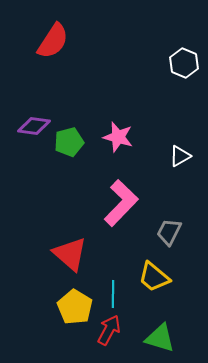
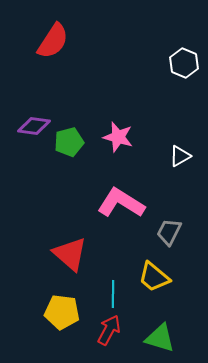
pink L-shape: rotated 102 degrees counterclockwise
yellow pentagon: moved 13 px left, 5 px down; rotated 24 degrees counterclockwise
